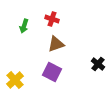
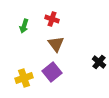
brown triangle: rotated 48 degrees counterclockwise
black cross: moved 1 px right, 2 px up
purple square: rotated 24 degrees clockwise
yellow cross: moved 9 px right, 2 px up; rotated 24 degrees clockwise
